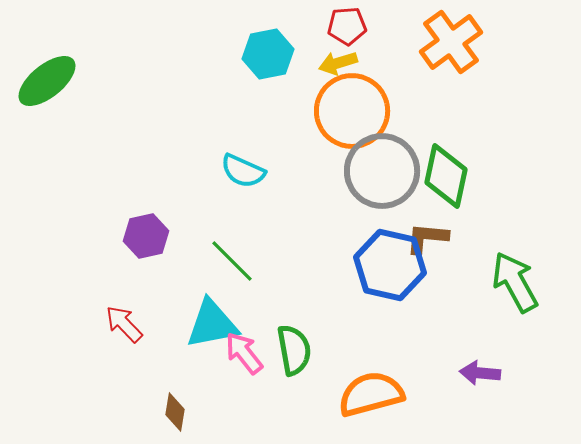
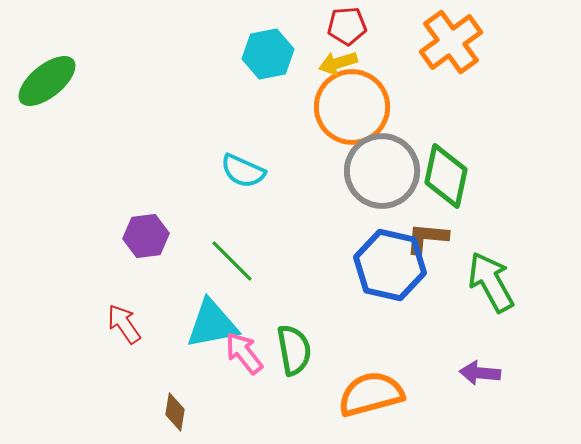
orange circle: moved 4 px up
purple hexagon: rotated 6 degrees clockwise
green arrow: moved 24 px left
red arrow: rotated 9 degrees clockwise
